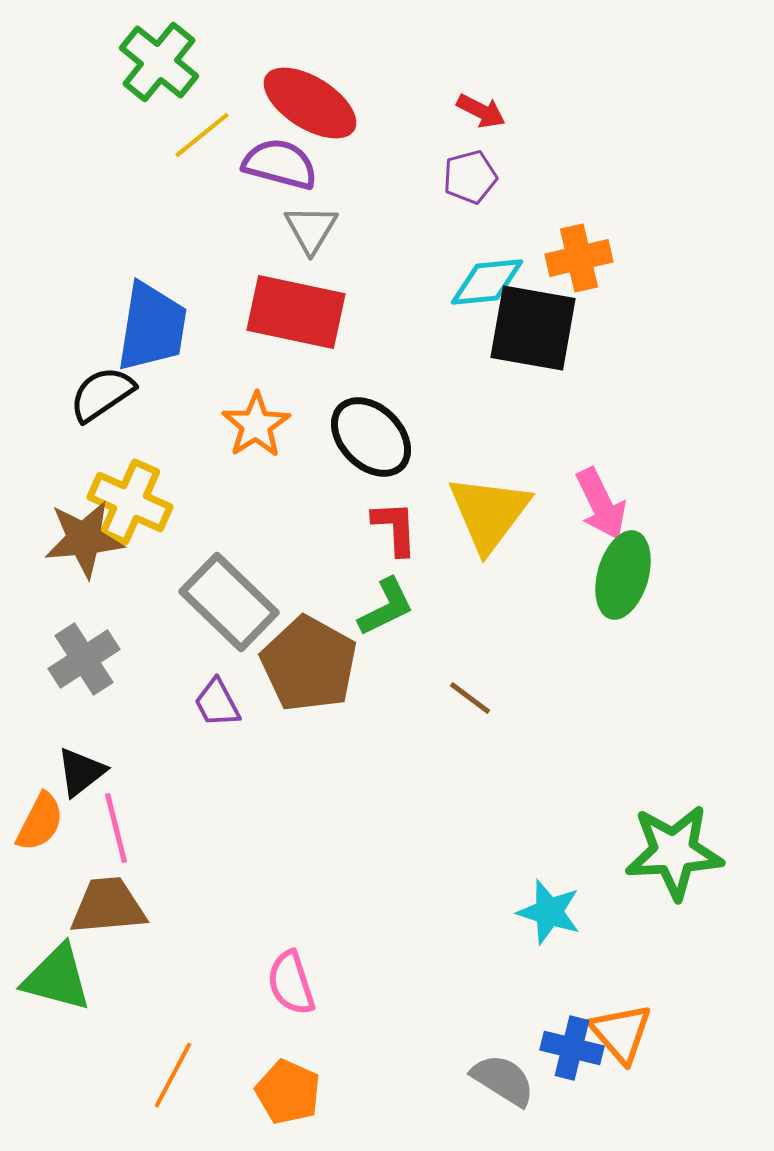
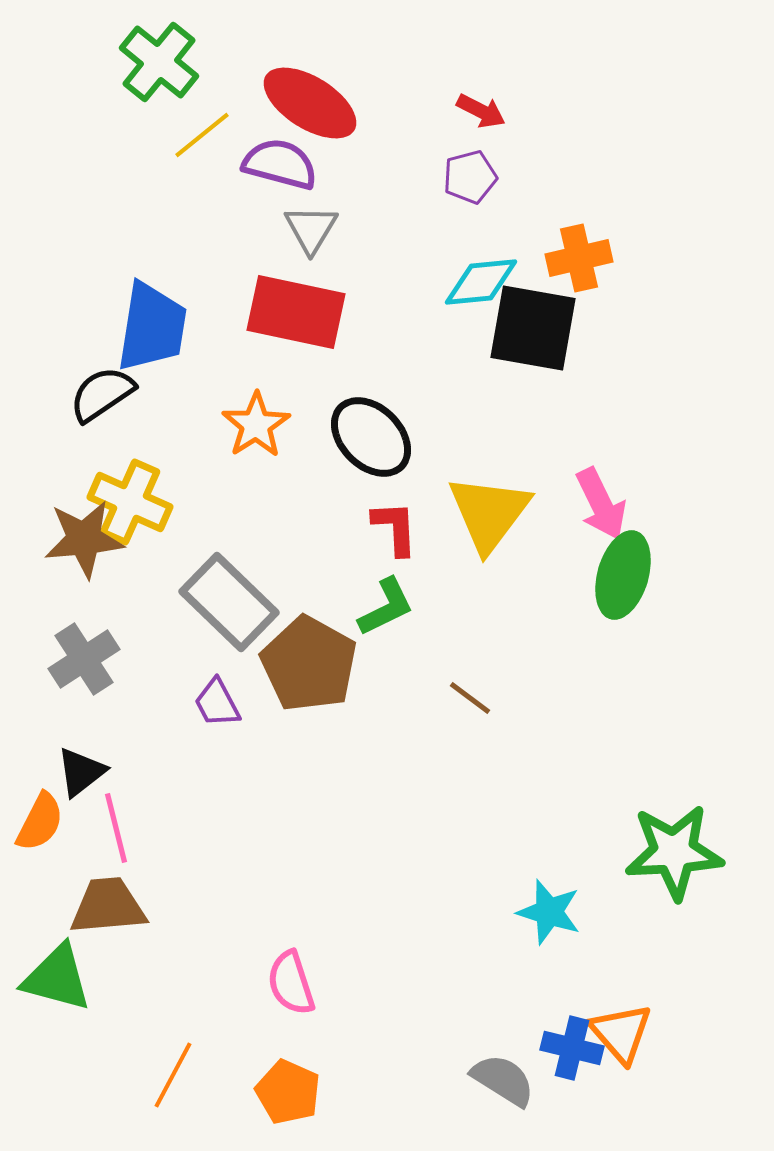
cyan diamond: moved 6 px left
